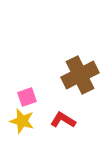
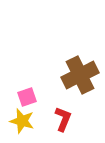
red L-shape: moved 1 px up; rotated 80 degrees clockwise
